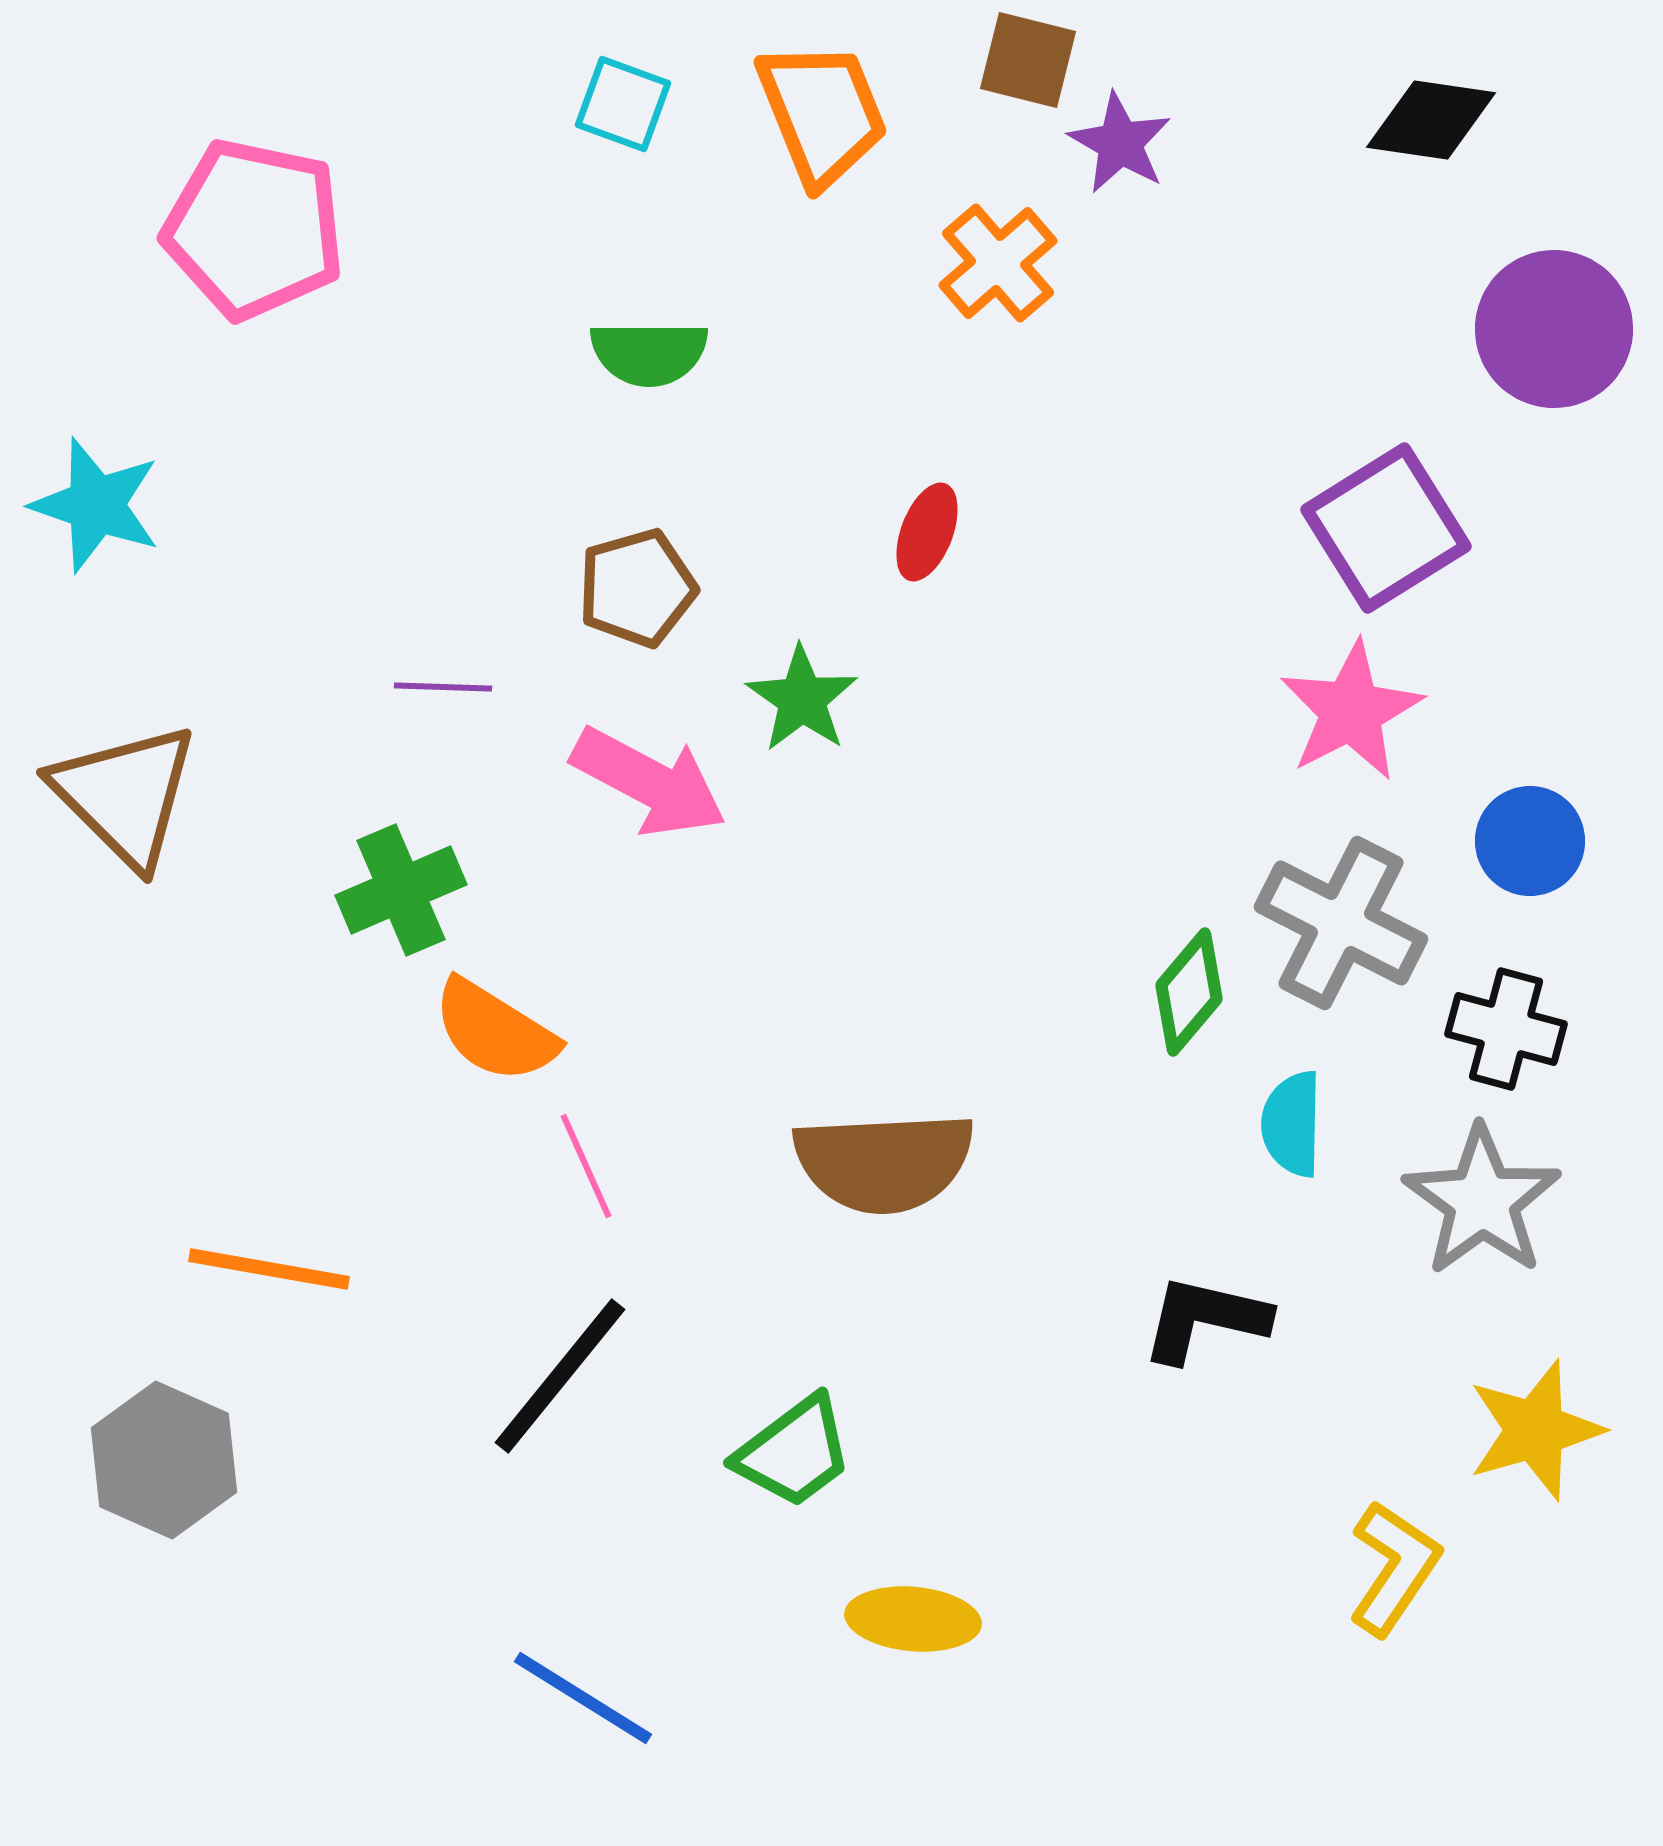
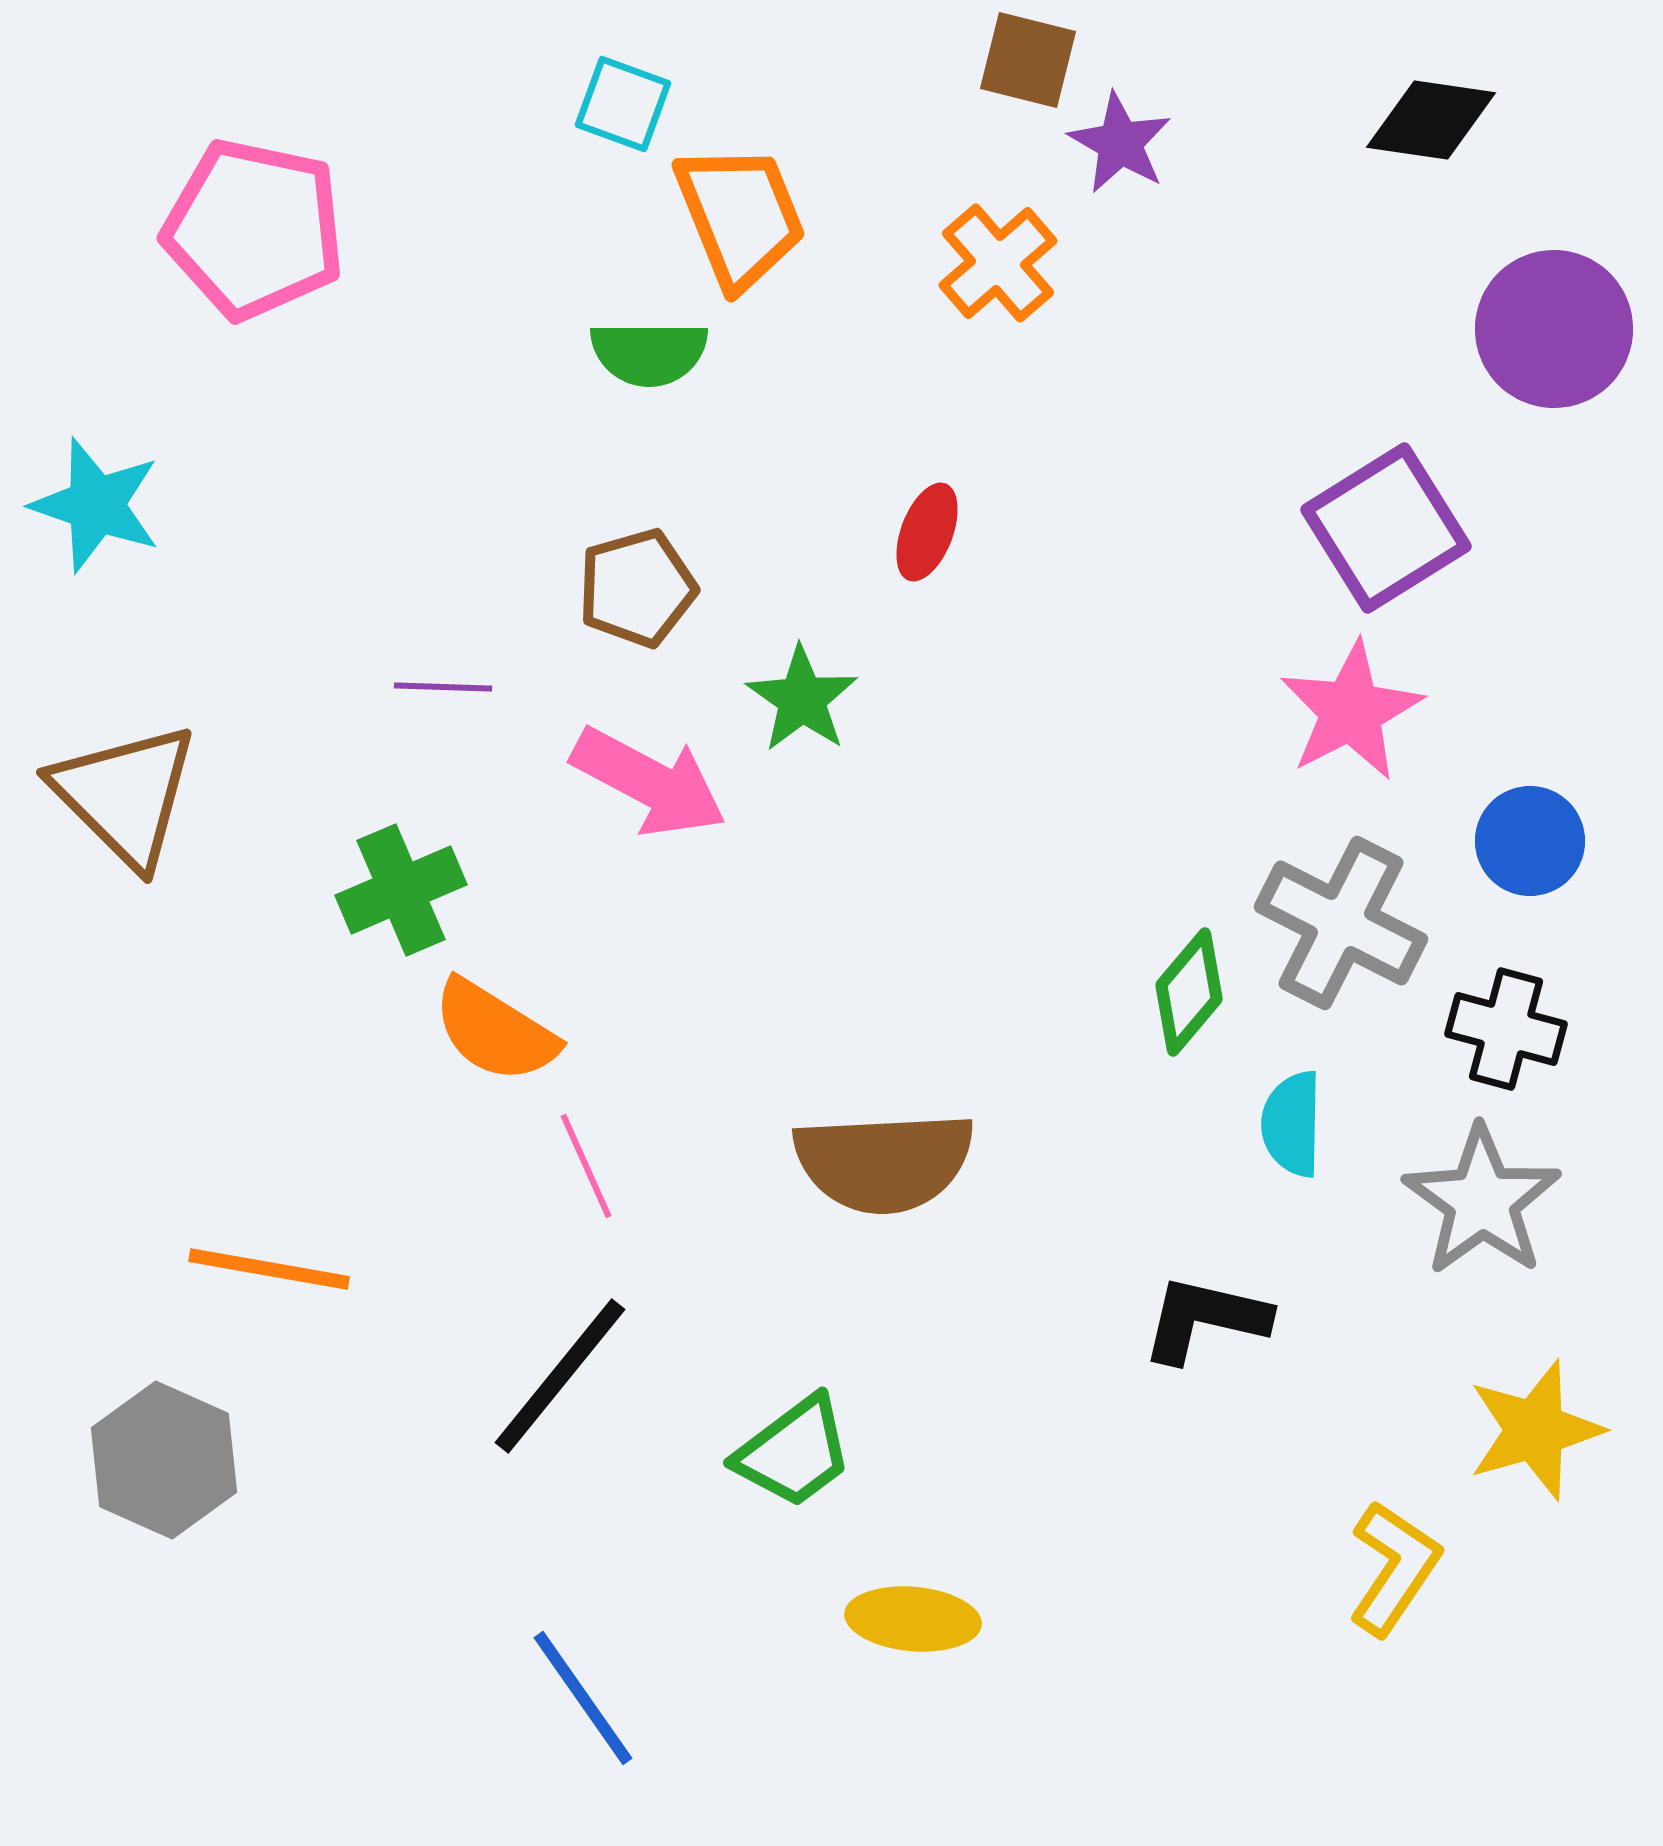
orange trapezoid: moved 82 px left, 103 px down
blue line: rotated 23 degrees clockwise
